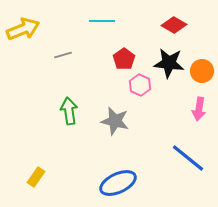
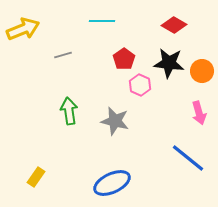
pink arrow: moved 4 px down; rotated 25 degrees counterclockwise
blue ellipse: moved 6 px left
